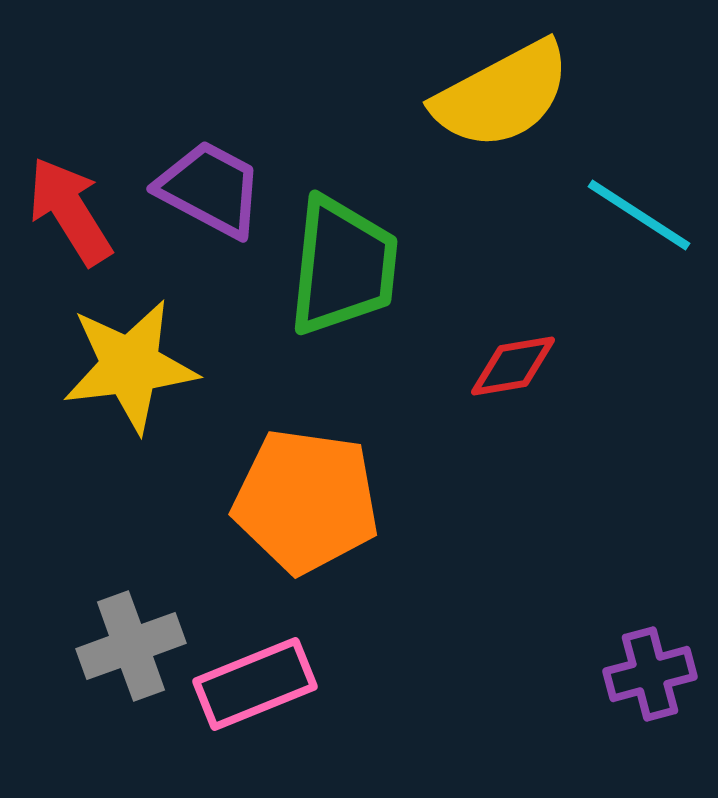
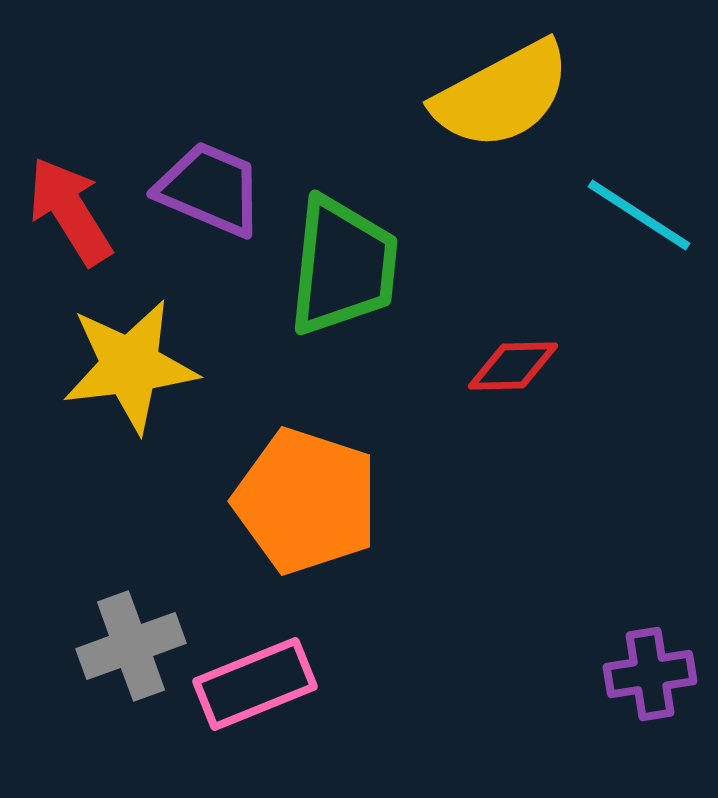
purple trapezoid: rotated 5 degrees counterclockwise
red diamond: rotated 8 degrees clockwise
orange pentagon: rotated 10 degrees clockwise
purple cross: rotated 6 degrees clockwise
